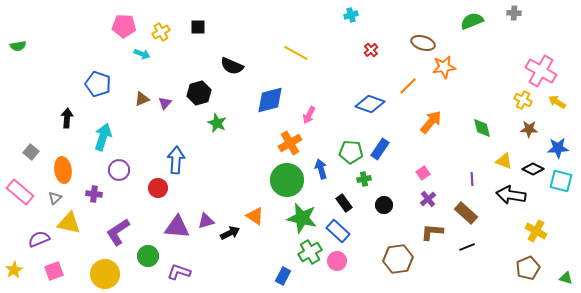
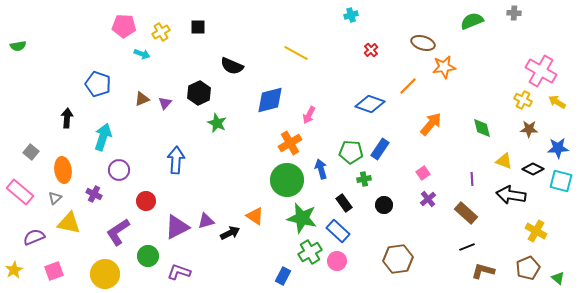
black hexagon at (199, 93): rotated 10 degrees counterclockwise
orange arrow at (431, 122): moved 2 px down
red circle at (158, 188): moved 12 px left, 13 px down
purple cross at (94, 194): rotated 21 degrees clockwise
purple triangle at (177, 227): rotated 32 degrees counterclockwise
brown L-shape at (432, 232): moved 51 px right, 39 px down; rotated 10 degrees clockwise
purple semicircle at (39, 239): moved 5 px left, 2 px up
green triangle at (566, 278): moved 8 px left; rotated 24 degrees clockwise
